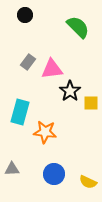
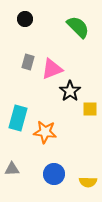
black circle: moved 4 px down
gray rectangle: rotated 21 degrees counterclockwise
pink triangle: rotated 15 degrees counterclockwise
yellow square: moved 1 px left, 6 px down
cyan rectangle: moved 2 px left, 6 px down
yellow semicircle: rotated 24 degrees counterclockwise
